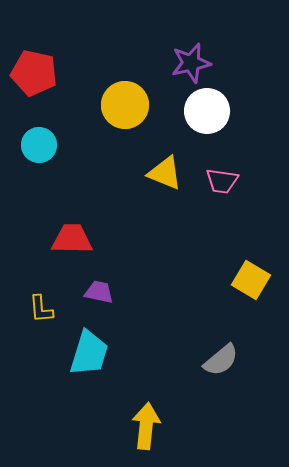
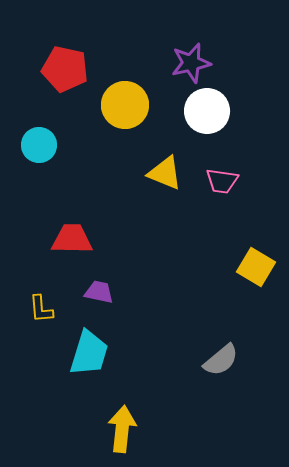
red pentagon: moved 31 px right, 4 px up
yellow square: moved 5 px right, 13 px up
yellow arrow: moved 24 px left, 3 px down
